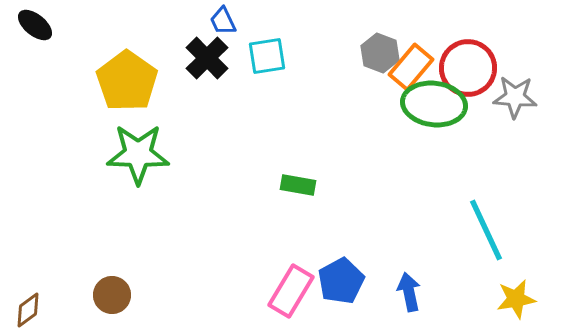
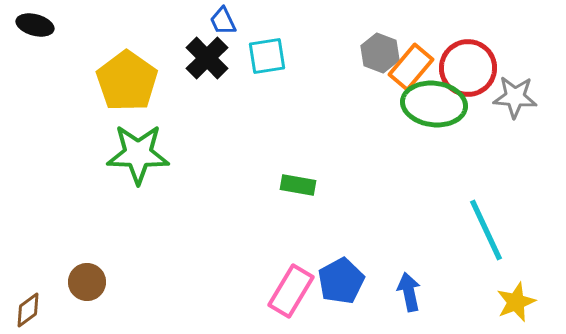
black ellipse: rotated 24 degrees counterclockwise
brown circle: moved 25 px left, 13 px up
yellow star: moved 3 px down; rotated 12 degrees counterclockwise
